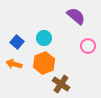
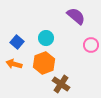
cyan circle: moved 2 px right
pink circle: moved 3 px right, 1 px up
